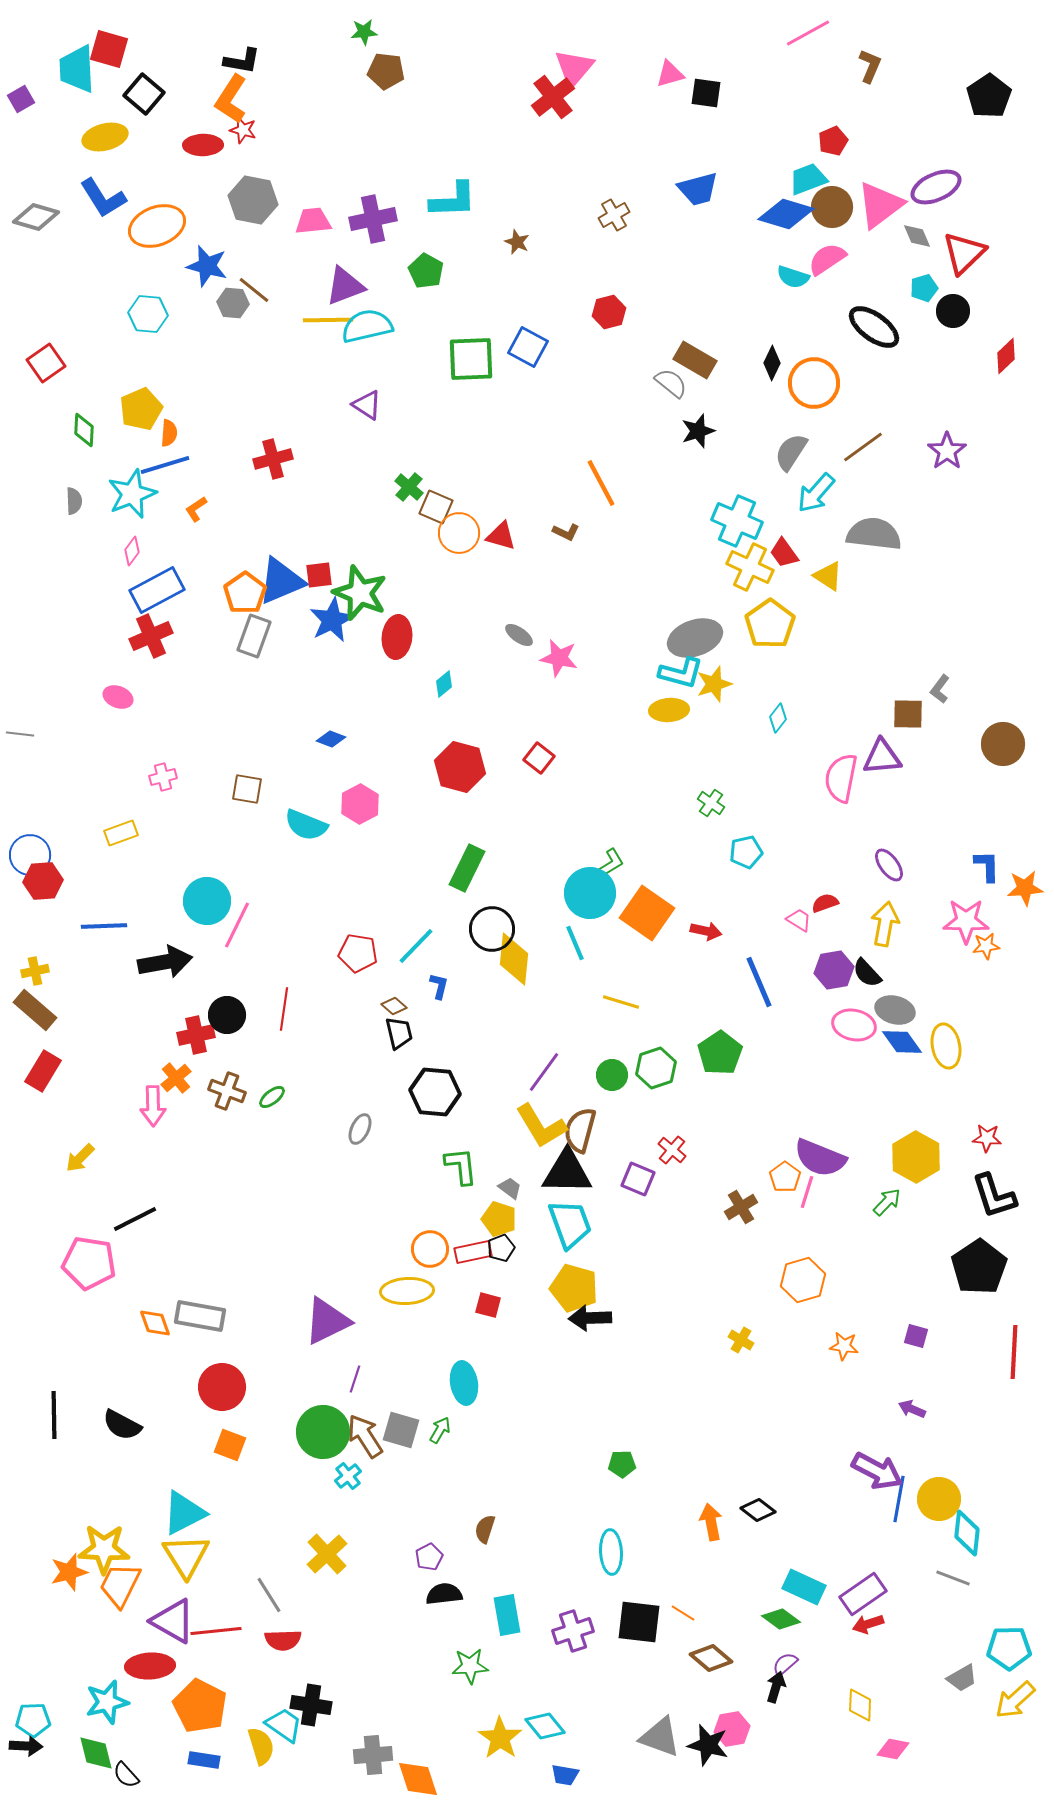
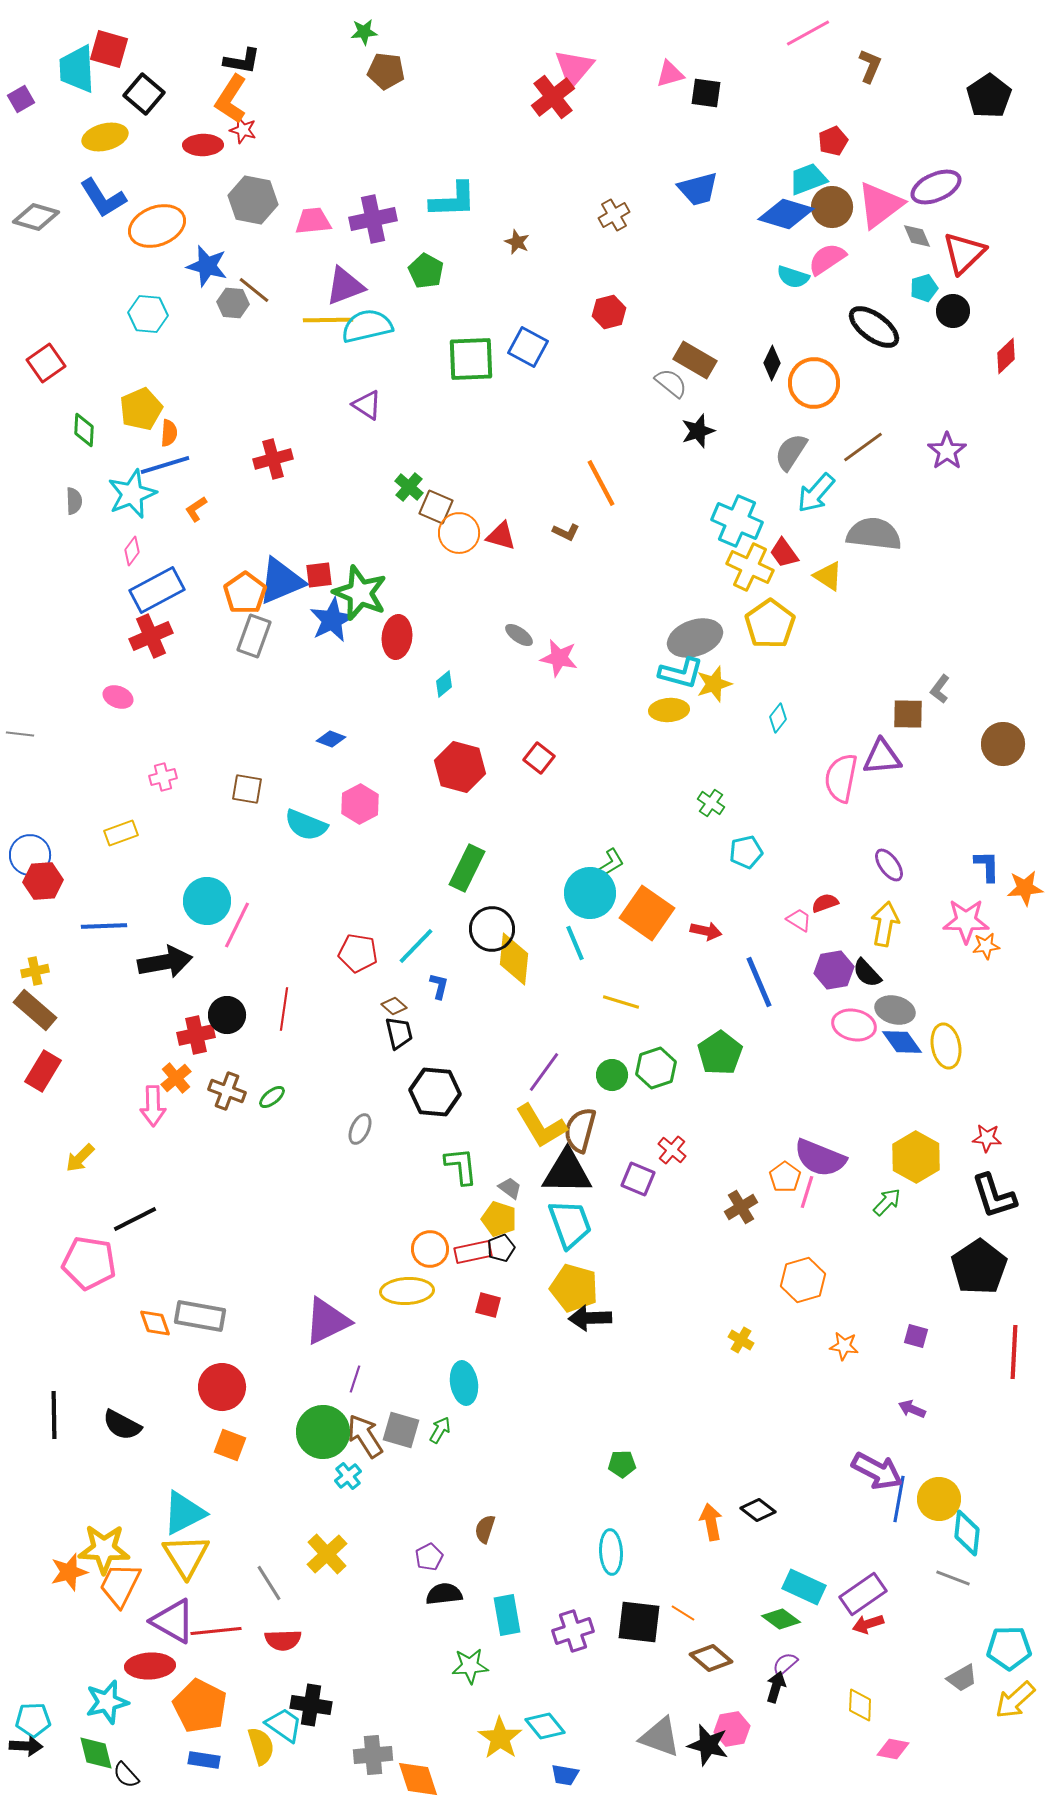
gray line at (269, 1595): moved 12 px up
